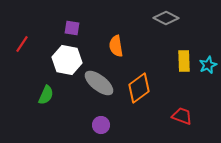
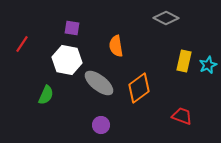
yellow rectangle: rotated 15 degrees clockwise
